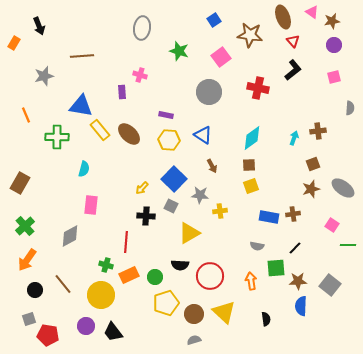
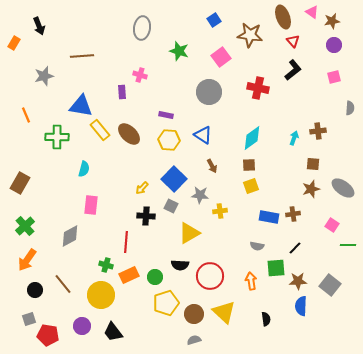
brown square at (313, 164): rotated 24 degrees clockwise
purple circle at (86, 326): moved 4 px left
